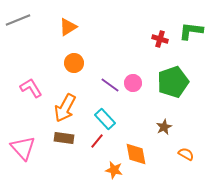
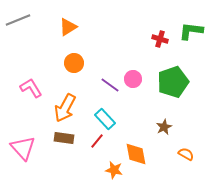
pink circle: moved 4 px up
